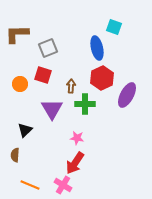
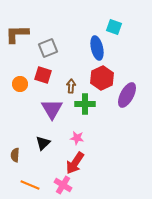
black triangle: moved 18 px right, 13 px down
